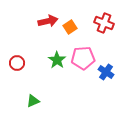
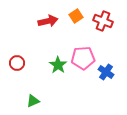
red cross: moved 1 px left, 2 px up
orange square: moved 6 px right, 11 px up
green star: moved 1 px right, 5 px down
